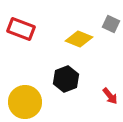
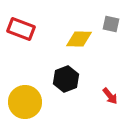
gray square: rotated 12 degrees counterclockwise
yellow diamond: rotated 20 degrees counterclockwise
